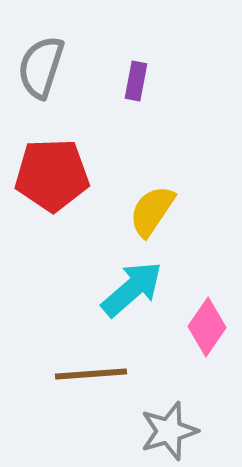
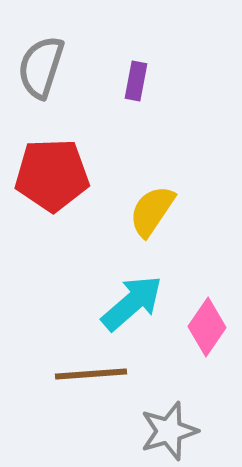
cyan arrow: moved 14 px down
